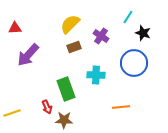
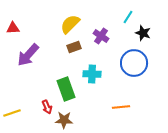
red triangle: moved 2 px left
cyan cross: moved 4 px left, 1 px up
